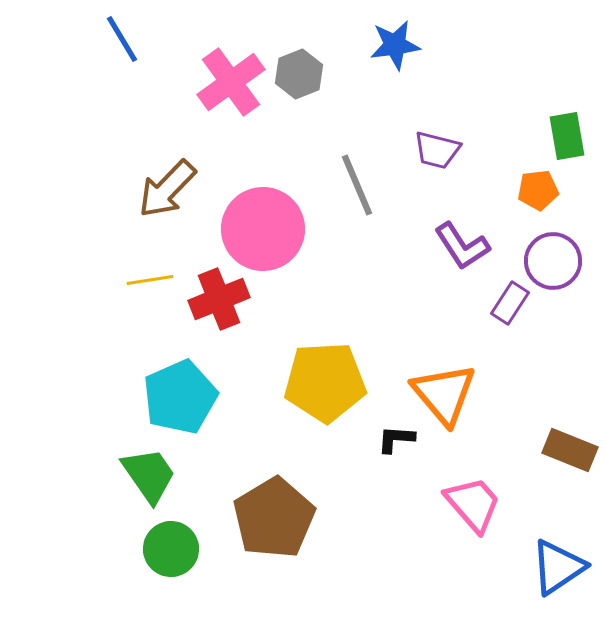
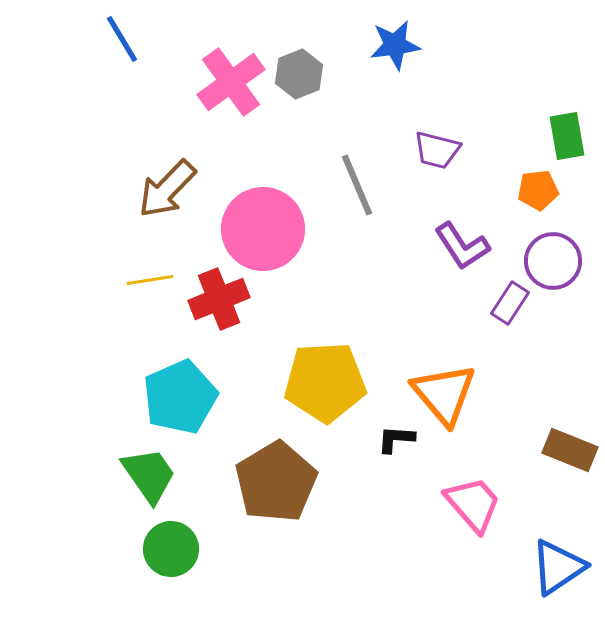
brown pentagon: moved 2 px right, 36 px up
